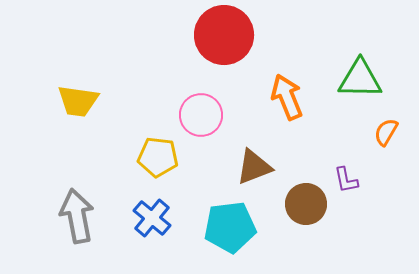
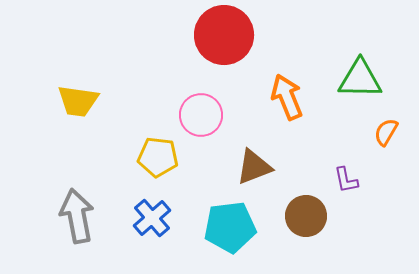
brown circle: moved 12 px down
blue cross: rotated 9 degrees clockwise
